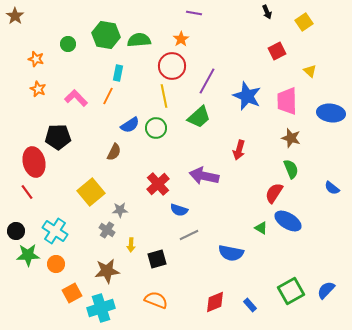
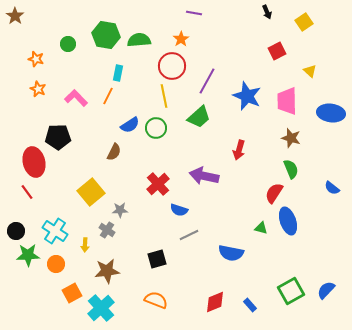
blue ellipse at (288, 221): rotated 40 degrees clockwise
green triangle at (261, 228): rotated 16 degrees counterclockwise
yellow arrow at (131, 245): moved 46 px left
cyan cross at (101, 308): rotated 24 degrees counterclockwise
